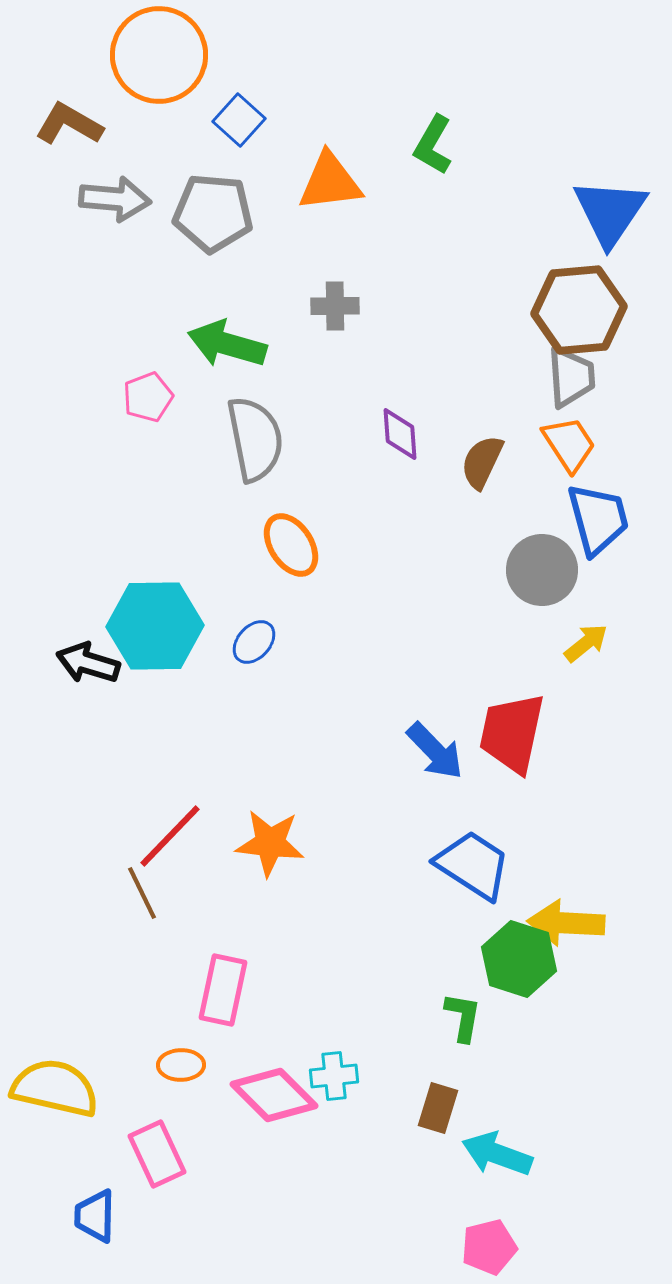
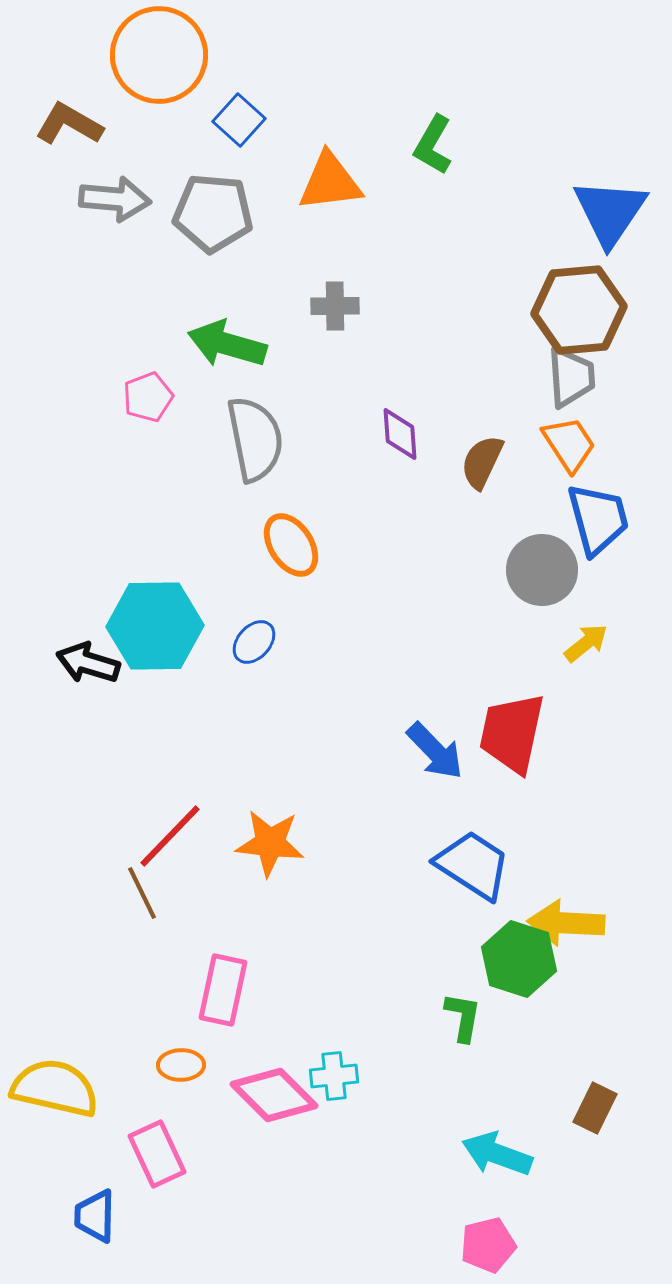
brown rectangle at (438, 1108): moved 157 px right; rotated 9 degrees clockwise
pink pentagon at (489, 1247): moved 1 px left, 2 px up
